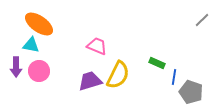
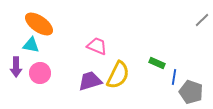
pink circle: moved 1 px right, 2 px down
